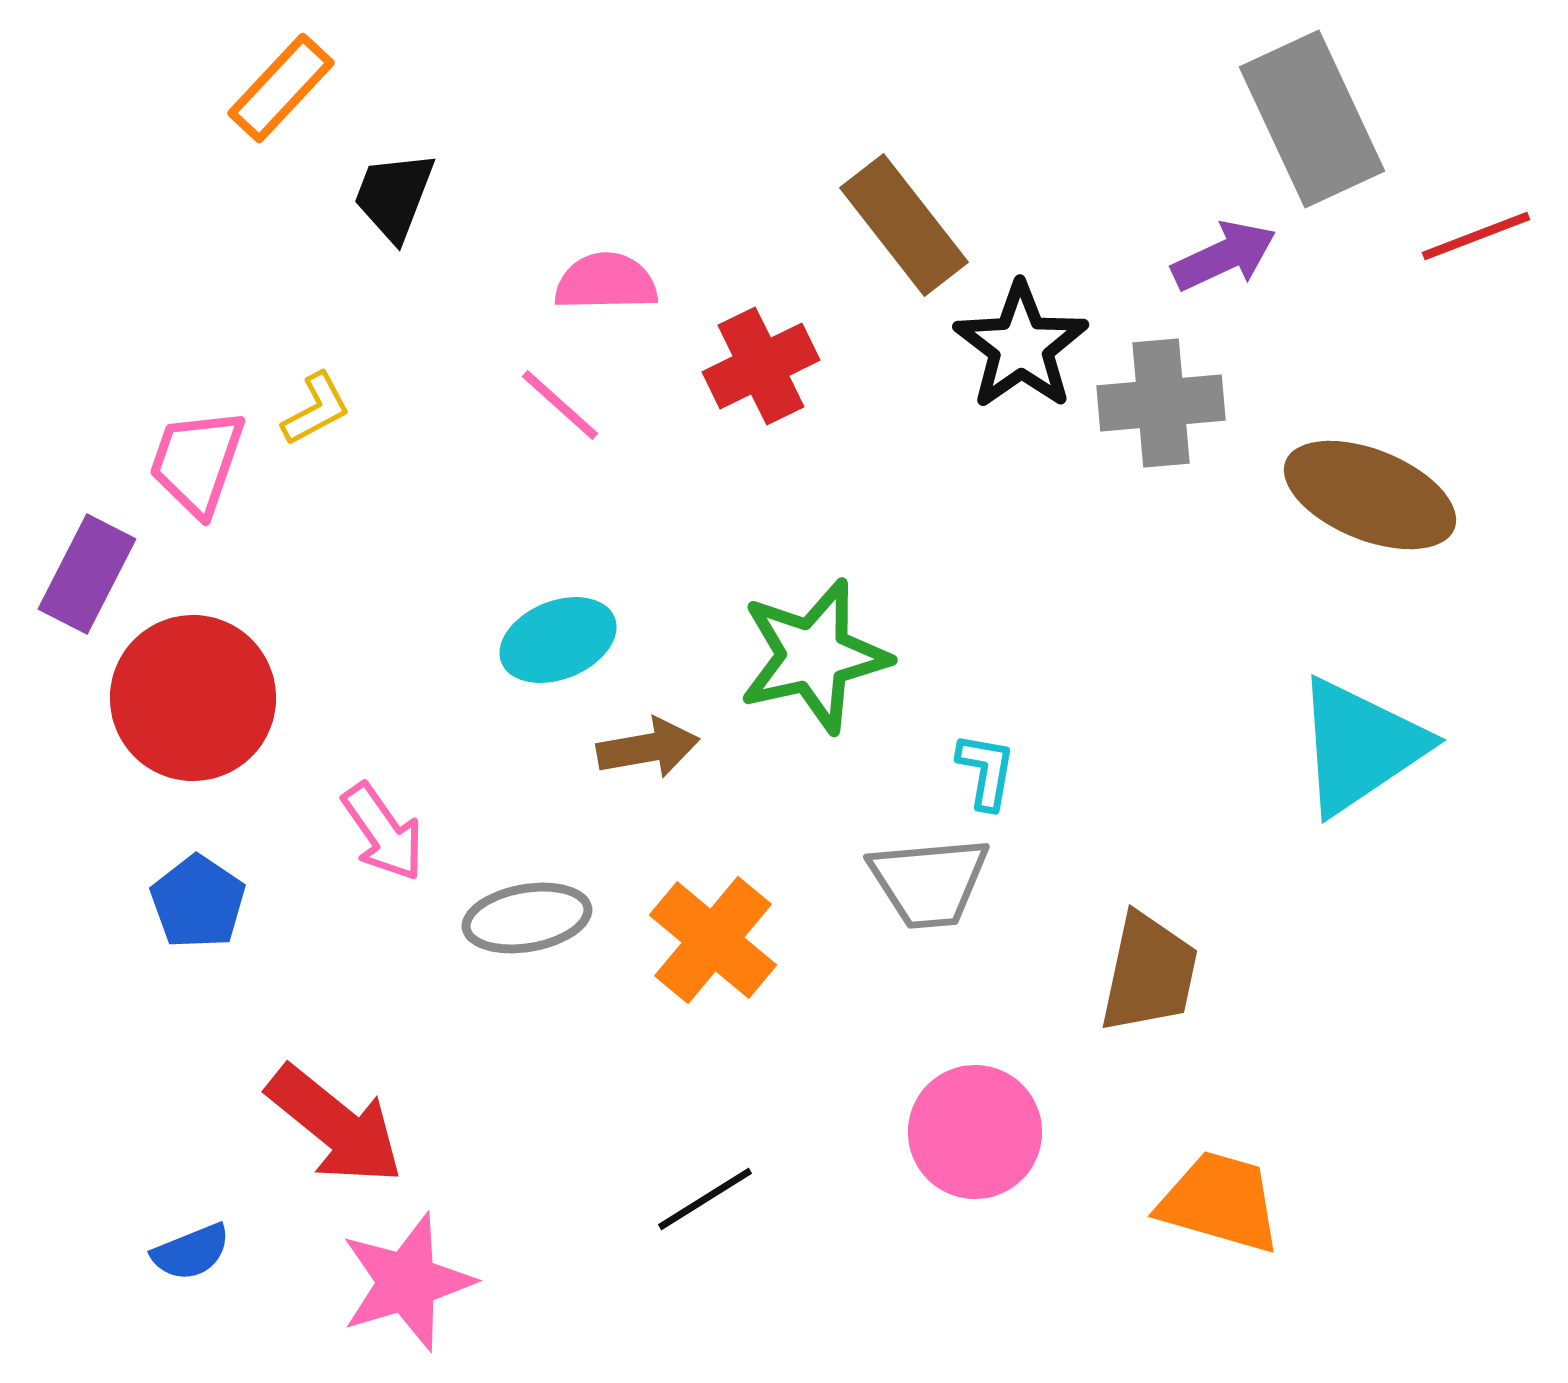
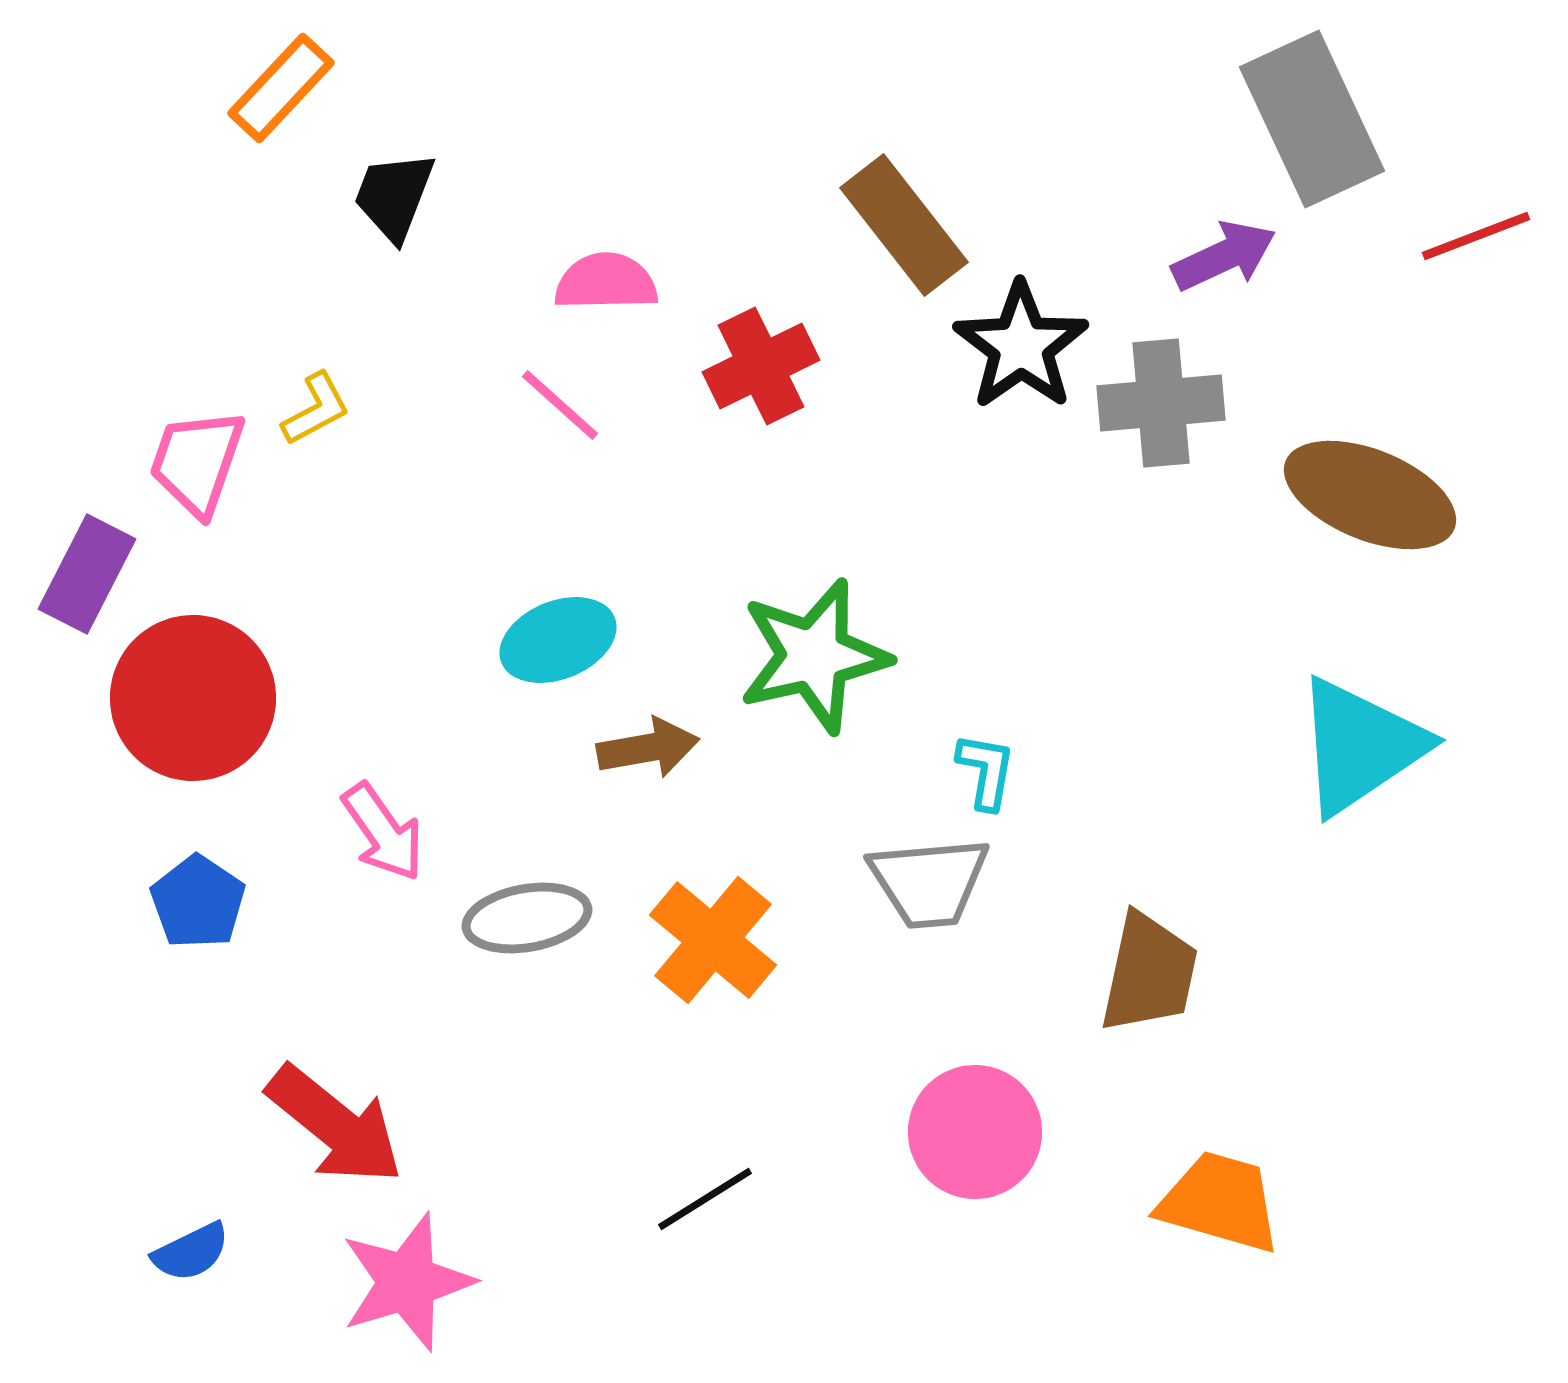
blue semicircle: rotated 4 degrees counterclockwise
